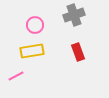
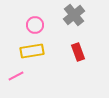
gray cross: rotated 20 degrees counterclockwise
